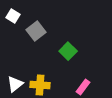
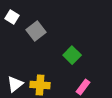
white square: moved 1 px left, 1 px down
green square: moved 4 px right, 4 px down
